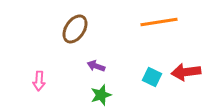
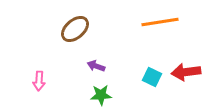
orange line: moved 1 px right
brown ellipse: rotated 16 degrees clockwise
green star: rotated 15 degrees clockwise
